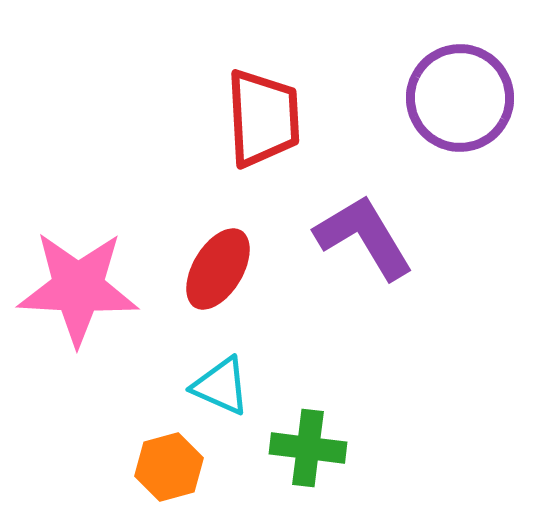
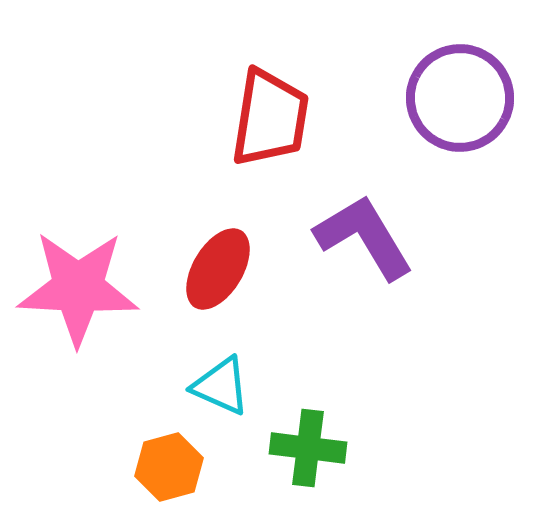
red trapezoid: moved 7 px right; rotated 12 degrees clockwise
